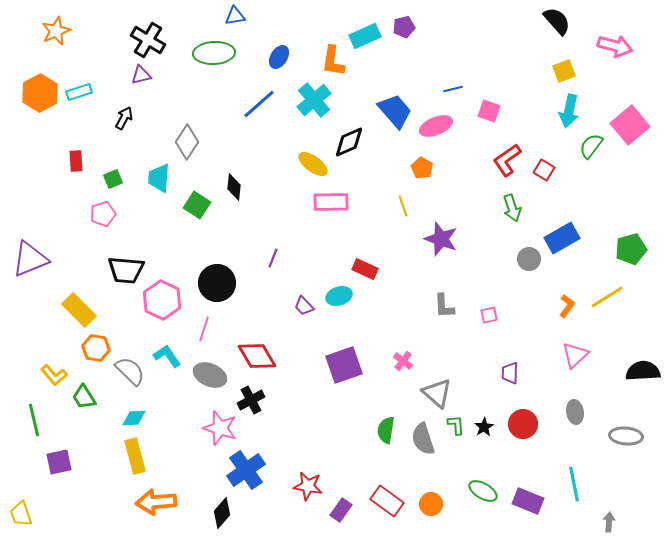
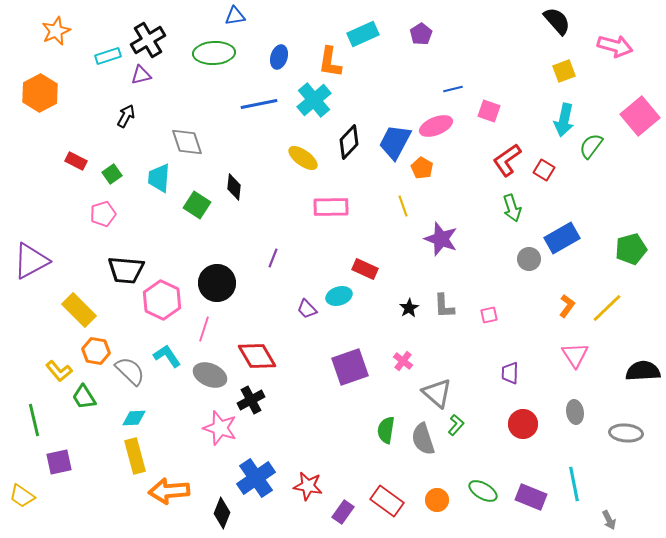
purple pentagon at (404, 27): moved 17 px right, 7 px down; rotated 20 degrees counterclockwise
cyan rectangle at (365, 36): moved 2 px left, 2 px up
black cross at (148, 40): rotated 28 degrees clockwise
blue ellipse at (279, 57): rotated 15 degrees counterclockwise
orange L-shape at (333, 61): moved 3 px left, 1 px down
cyan rectangle at (79, 92): moved 29 px right, 36 px up
blue line at (259, 104): rotated 30 degrees clockwise
blue trapezoid at (395, 111): moved 31 px down; rotated 111 degrees counterclockwise
cyan arrow at (569, 111): moved 5 px left, 9 px down
black arrow at (124, 118): moved 2 px right, 2 px up
pink square at (630, 125): moved 10 px right, 9 px up
gray diamond at (187, 142): rotated 52 degrees counterclockwise
black diamond at (349, 142): rotated 24 degrees counterclockwise
red rectangle at (76, 161): rotated 60 degrees counterclockwise
yellow ellipse at (313, 164): moved 10 px left, 6 px up
green square at (113, 179): moved 1 px left, 5 px up; rotated 12 degrees counterclockwise
pink rectangle at (331, 202): moved 5 px down
purple triangle at (30, 259): moved 1 px right, 2 px down; rotated 6 degrees counterclockwise
yellow line at (607, 297): moved 11 px down; rotated 12 degrees counterclockwise
purple trapezoid at (304, 306): moved 3 px right, 3 px down
orange hexagon at (96, 348): moved 3 px down
pink triangle at (575, 355): rotated 20 degrees counterclockwise
purple square at (344, 365): moved 6 px right, 2 px down
yellow L-shape at (54, 375): moved 5 px right, 4 px up
green L-shape at (456, 425): rotated 45 degrees clockwise
black star at (484, 427): moved 75 px left, 119 px up
gray ellipse at (626, 436): moved 3 px up
blue cross at (246, 470): moved 10 px right, 8 px down
purple rectangle at (528, 501): moved 3 px right, 4 px up
orange arrow at (156, 502): moved 13 px right, 11 px up
orange circle at (431, 504): moved 6 px right, 4 px up
purple rectangle at (341, 510): moved 2 px right, 2 px down
black diamond at (222, 513): rotated 20 degrees counterclockwise
yellow trapezoid at (21, 514): moved 1 px right, 18 px up; rotated 36 degrees counterclockwise
gray arrow at (609, 522): moved 2 px up; rotated 150 degrees clockwise
